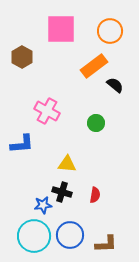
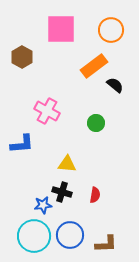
orange circle: moved 1 px right, 1 px up
